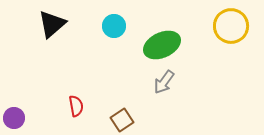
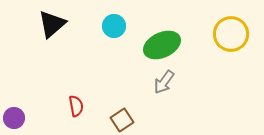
yellow circle: moved 8 px down
